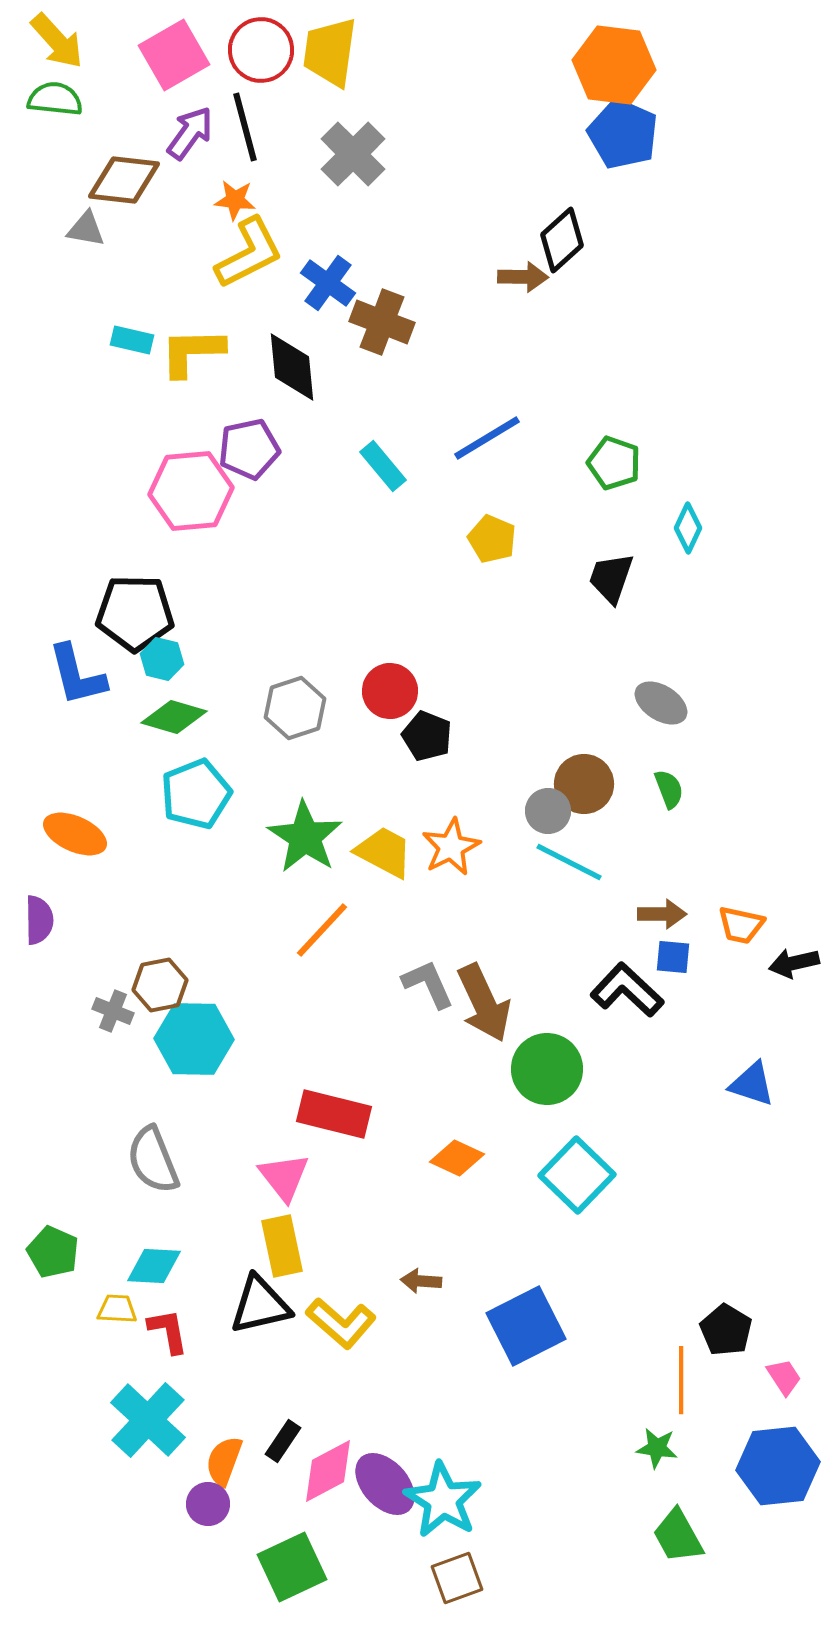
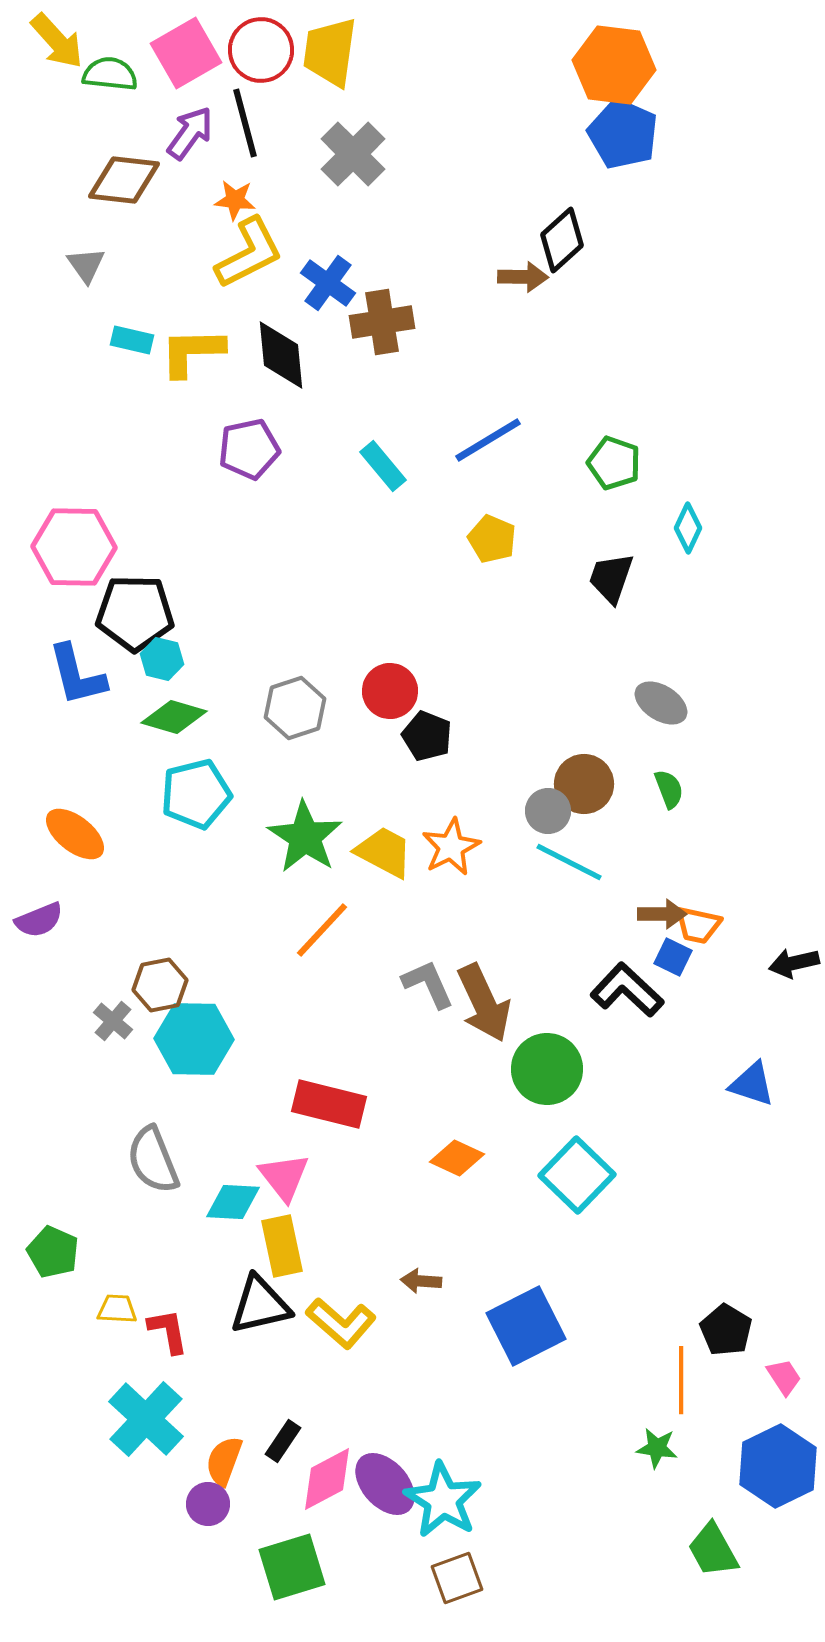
pink square at (174, 55): moved 12 px right, 2 px up
green semicircle at (55, 99): moved 55 px right, 25 px up
black line at (245, 127): moved 4 px up
gray triangle at (86, 229): moved 36 px down; rotated 45 degrees clockwise
brown cross at (382, 322): rotated 30 degrees counterclockwise
black diamond at (292, 367): moved 11 px left, 12 px up
blue line at (487, 438): moved 1 px right, 2 px down
pink hexagon at (191, 491): moved 117 px left, 56 px down; rotated 6 degrees clockwise
cyan pentagon at (196, 794): rotated 8 degrees clockwise
orange ellipse at (75, 834): rotated 14 degrees clockwise
purple semicircle at (39, 920): rotated 69 degrees clockwise
orange trapezoid at (741, 925): moved 43 px left
blue square at (673, 957): rotated 21 degrees clockwise
gray cross at (113, 1011): moved 10 px down; rotated 18 degrees clockwise
red rectangle at (334, 1114): moved 5 px left, 10 px up
cyan diamond at (154, 1266): moved 79 px right, 64 px up
cyan cross at (148, 1420): moved 2 px left, 1 px up
blue hexagon at (778, 1466): rotated 20 degrees counterclockwise
pink diamond at (328, 1471): moved 1 px left, 8 px down
green trapezoid at (678, 1536): moved 35 px right, 14 px down
green square at (292, 1567): rotated 8 degrees clockwise
